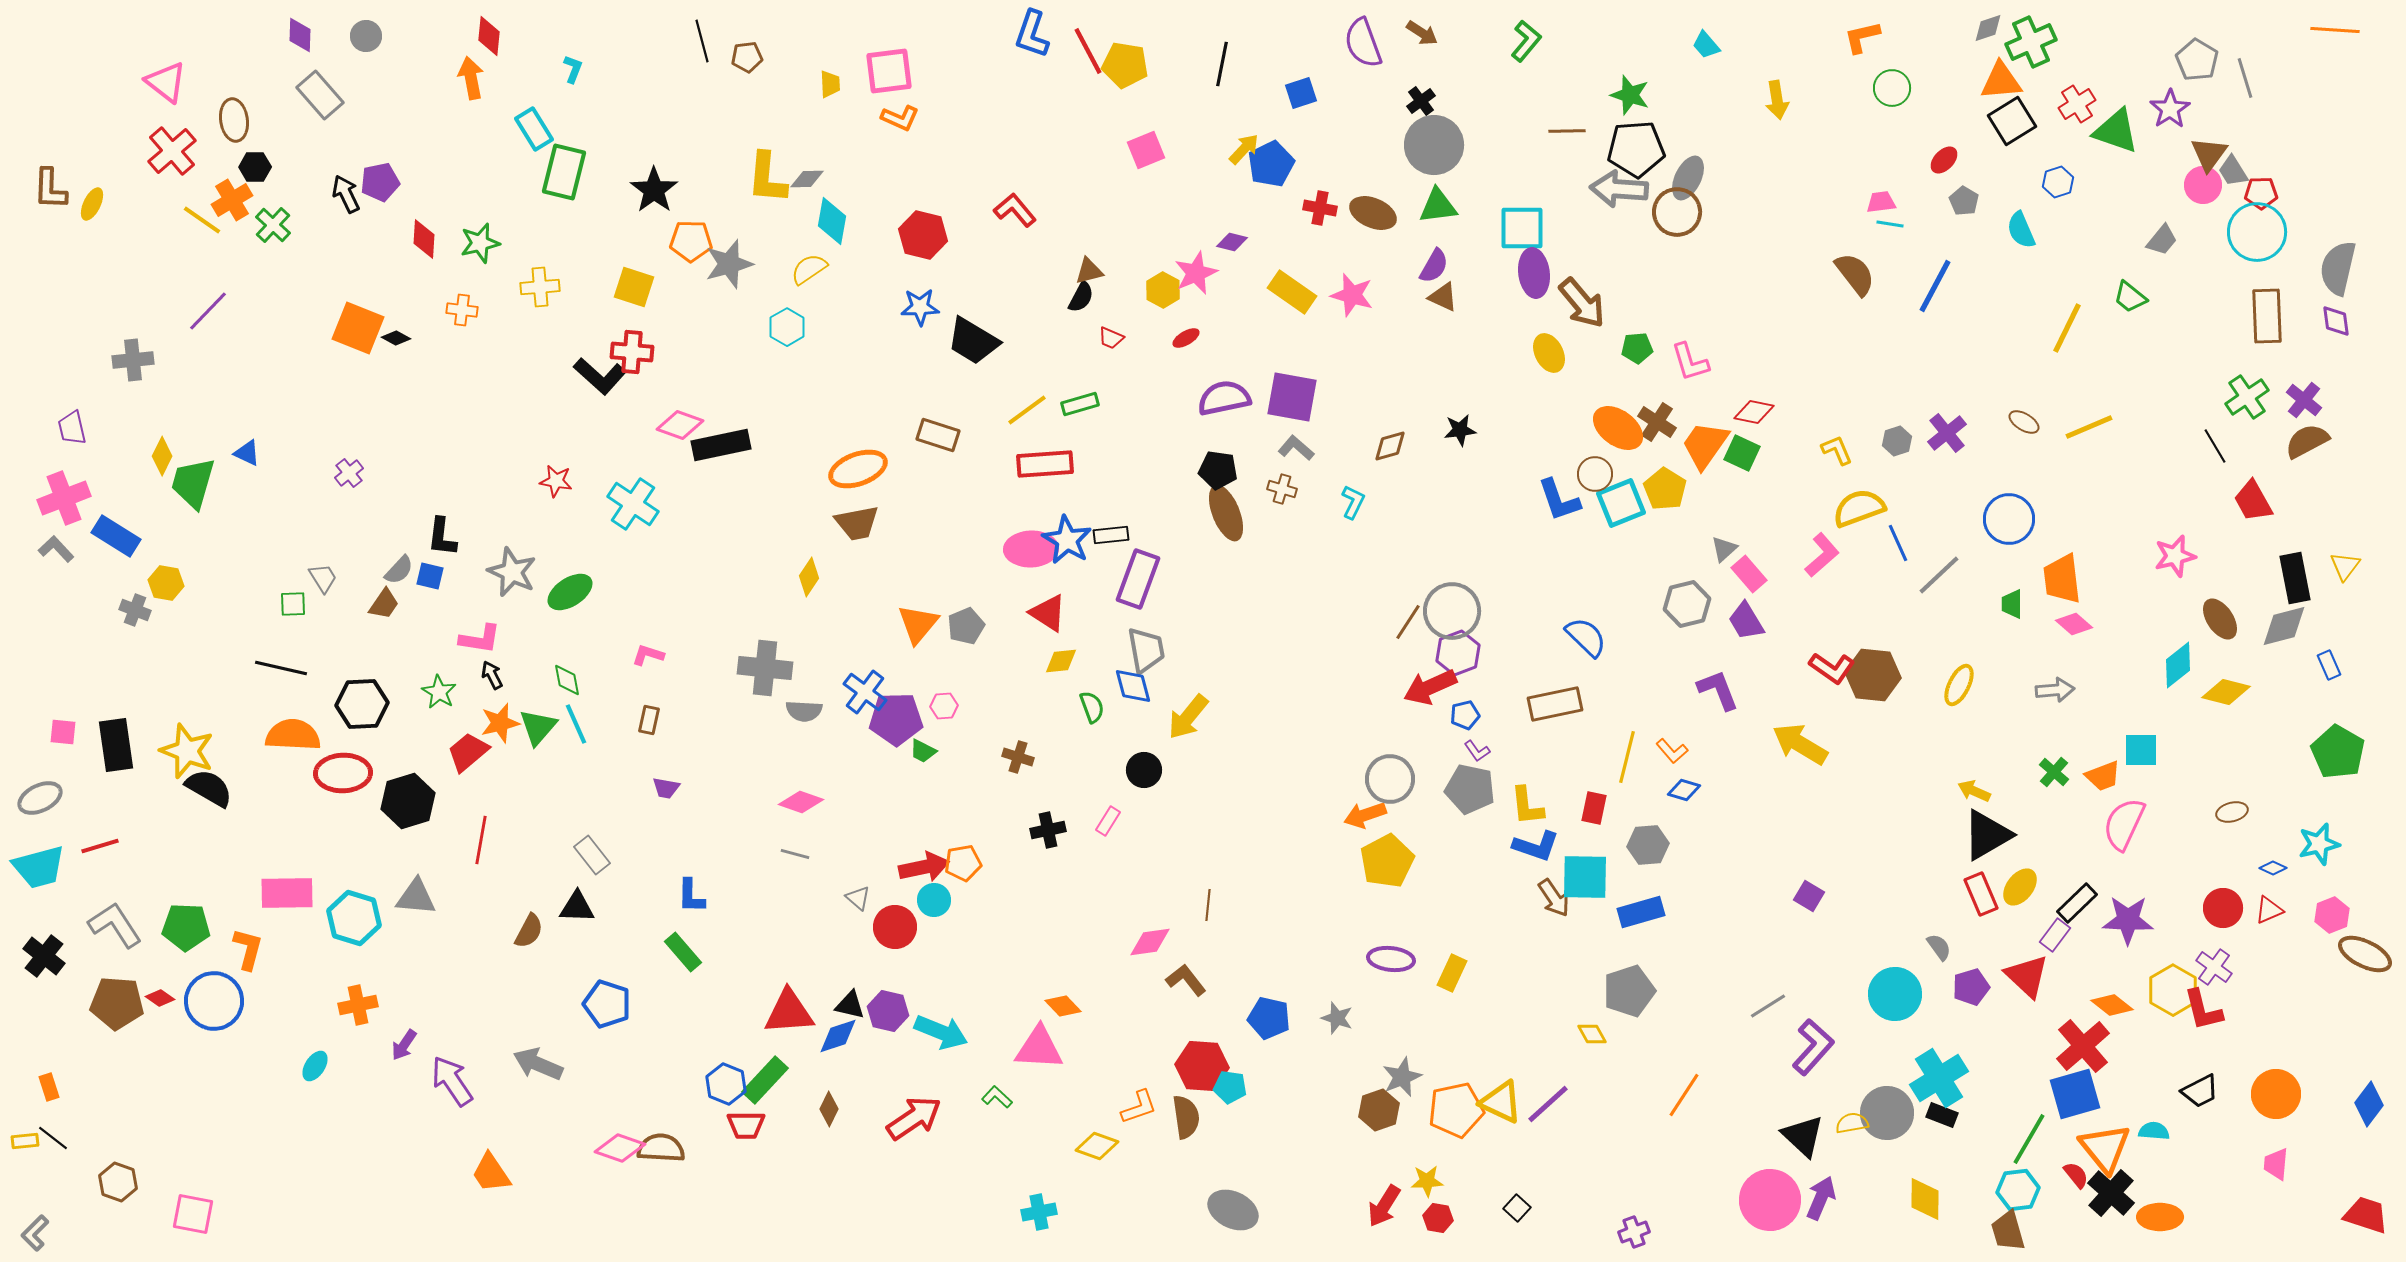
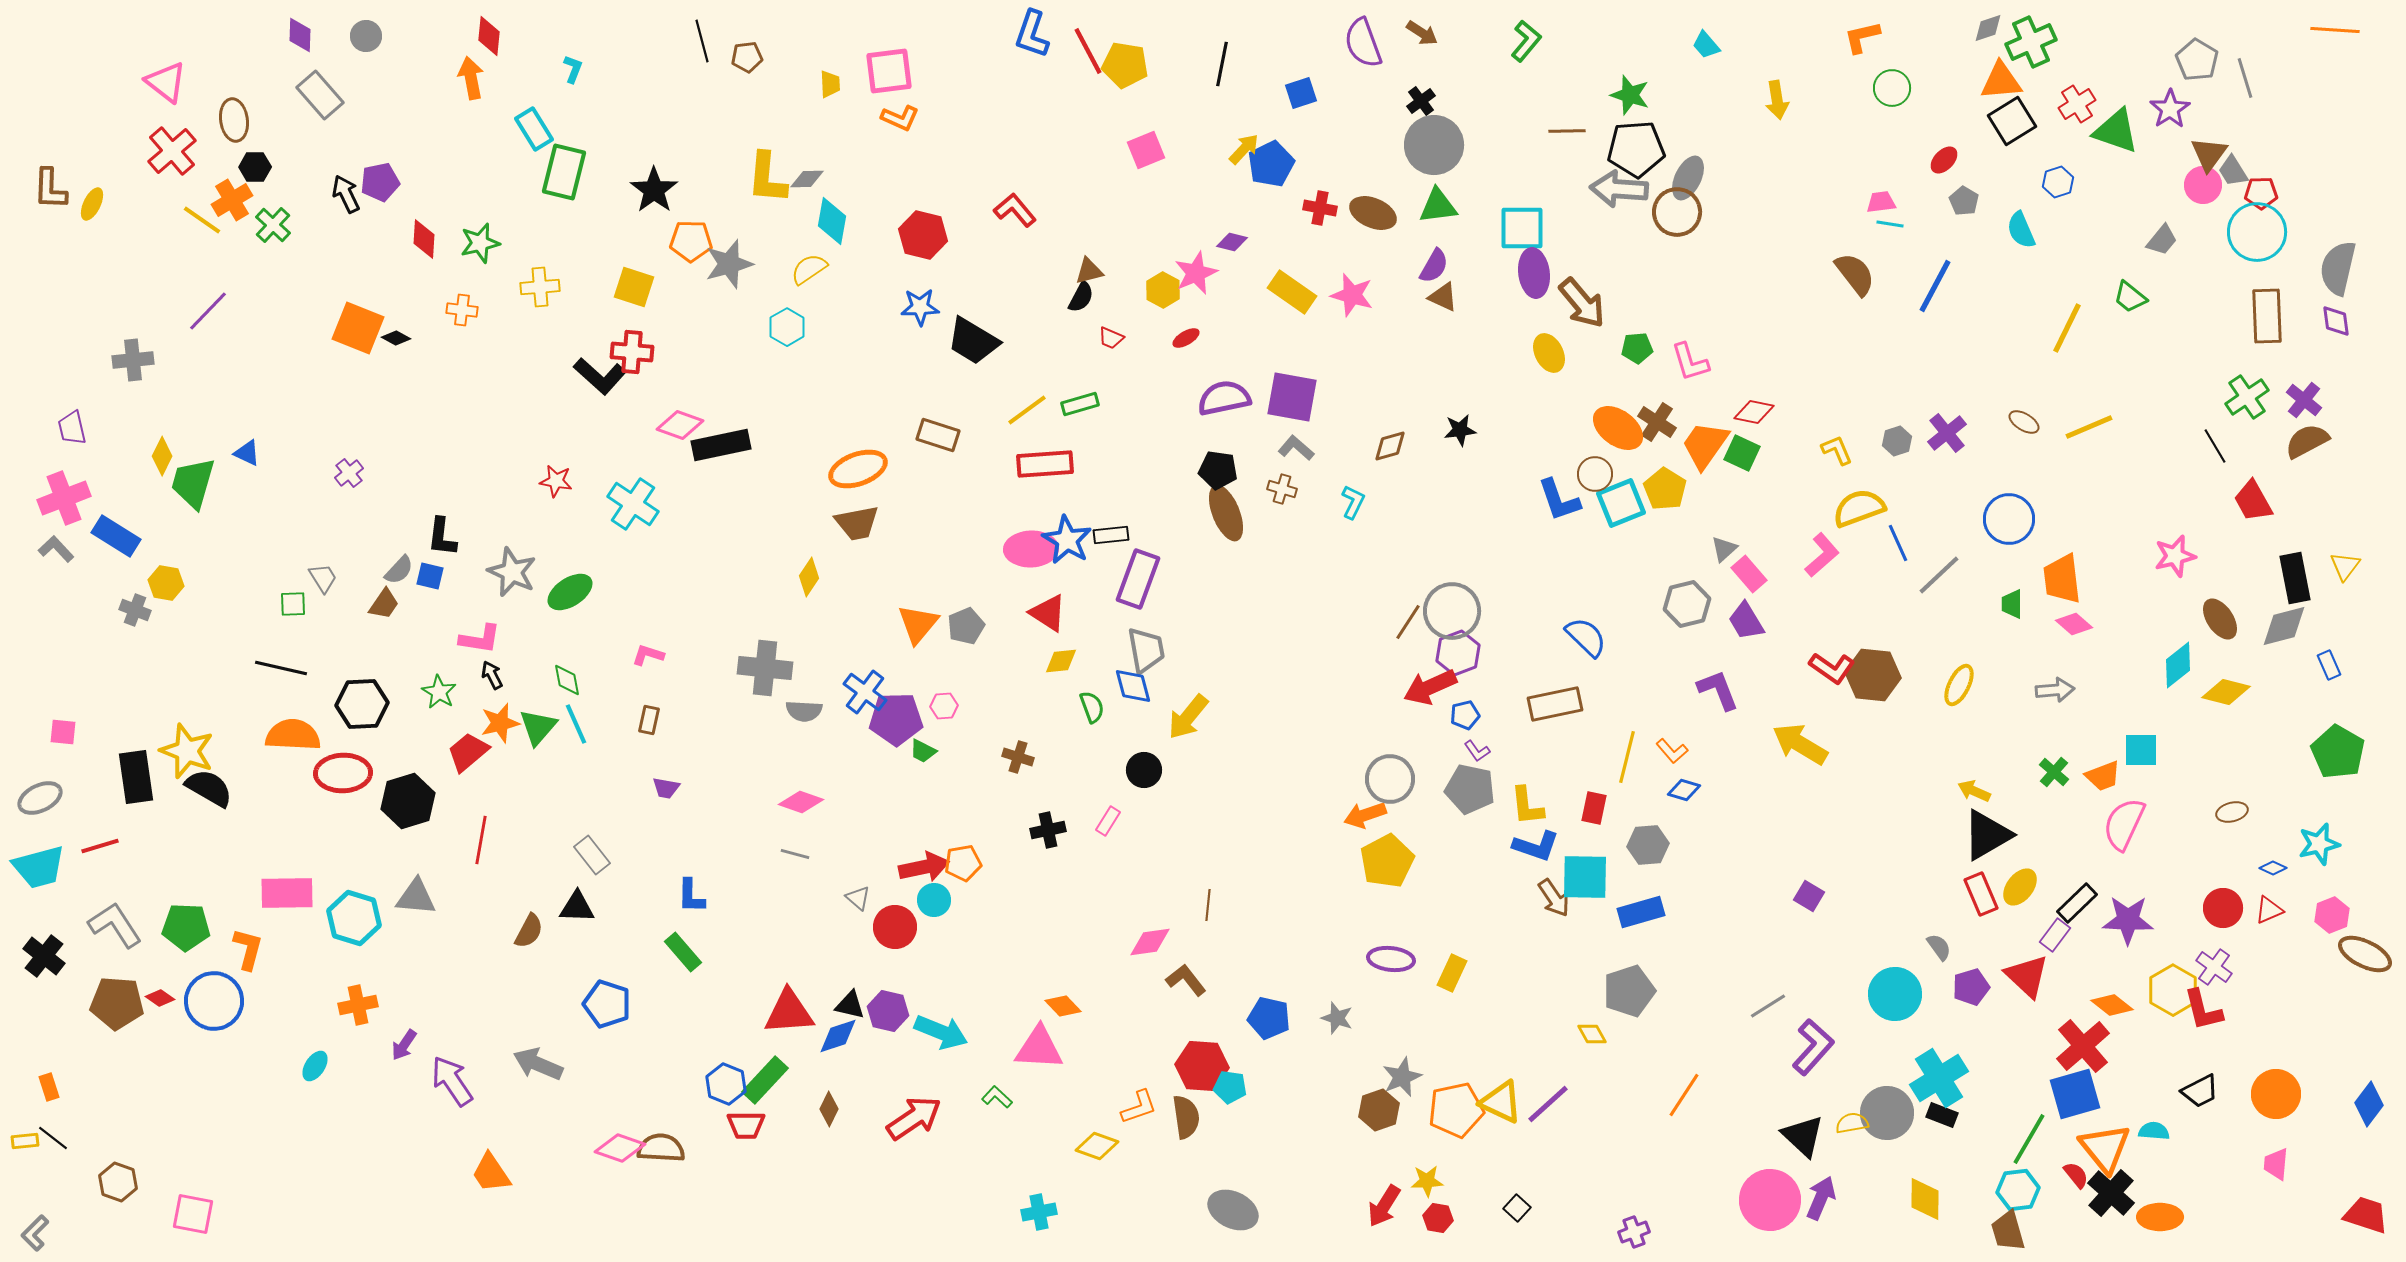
black rectangle at (116, 745): moved 20 px right, 32 px down
